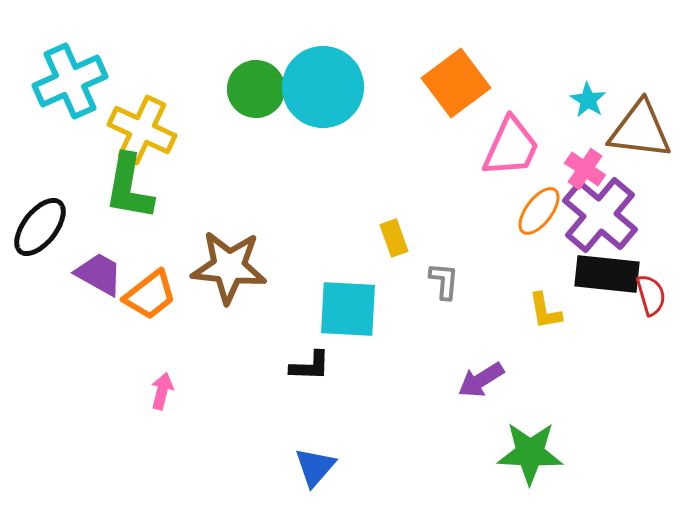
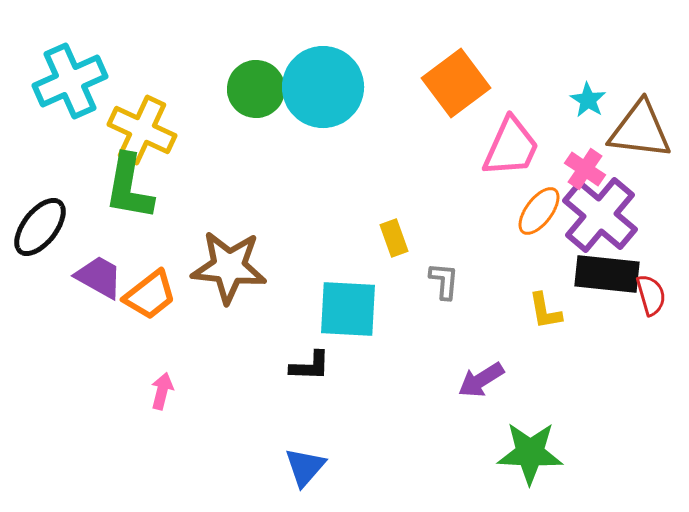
purple trapezoid: moved 3 px down
blue triangle: moved 10 px left
